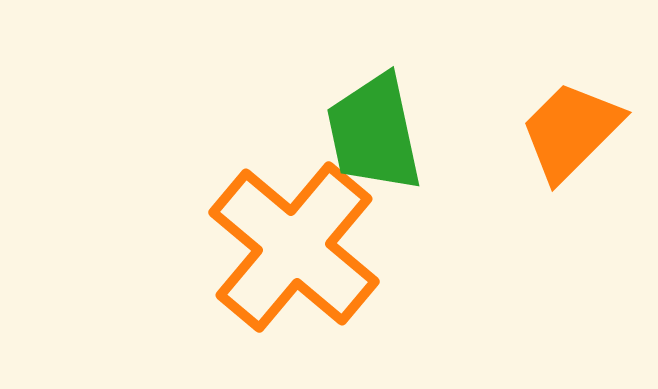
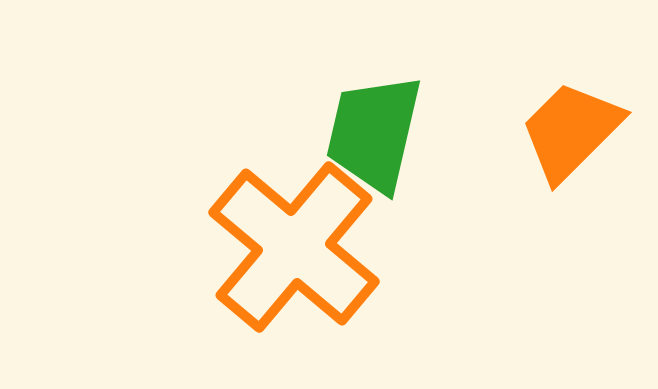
green trapezoid: rotated 25 degrees clockwise
